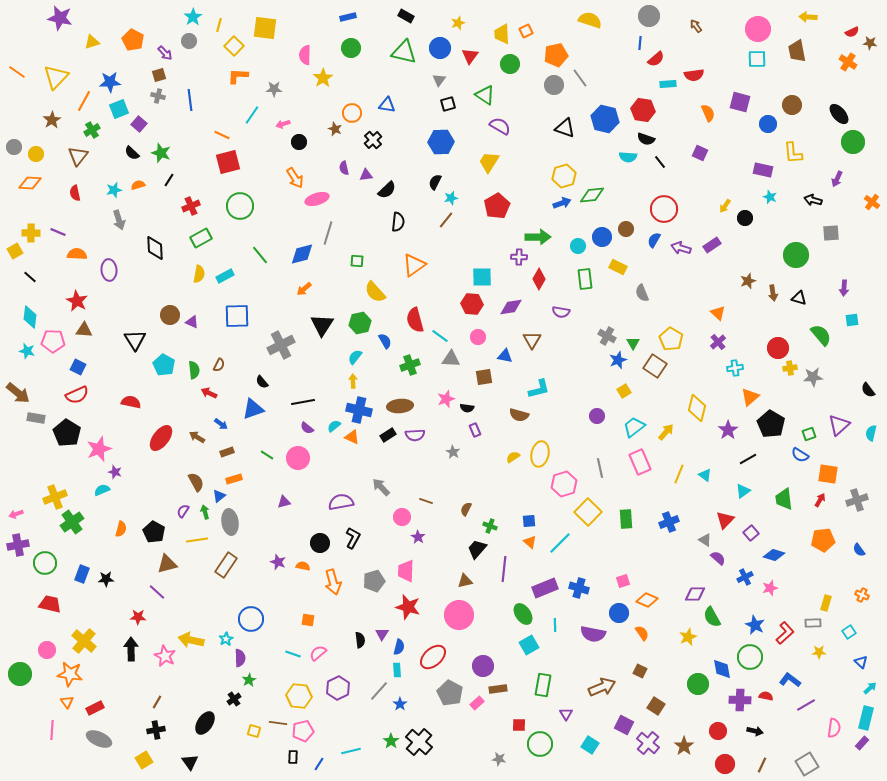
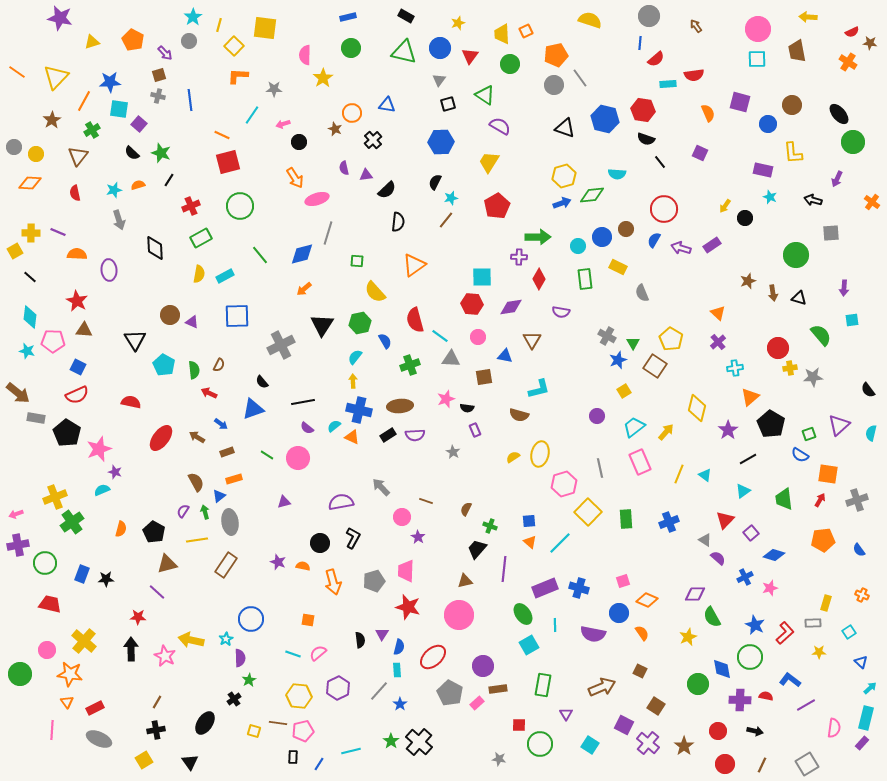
cyan square at (119, 109): rotated 30 degrees clockwise
cyan semicircle at (628, 157): moved 11 px left, 17 px down
